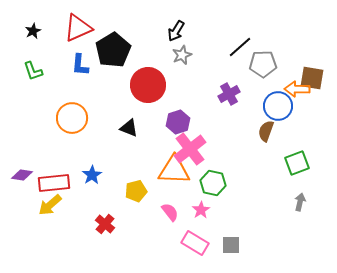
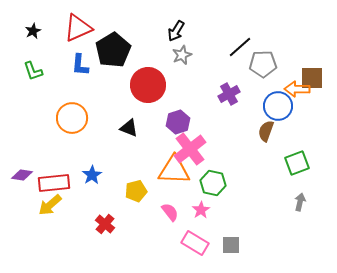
brown square: rotated 10 degrees counterclockwise
